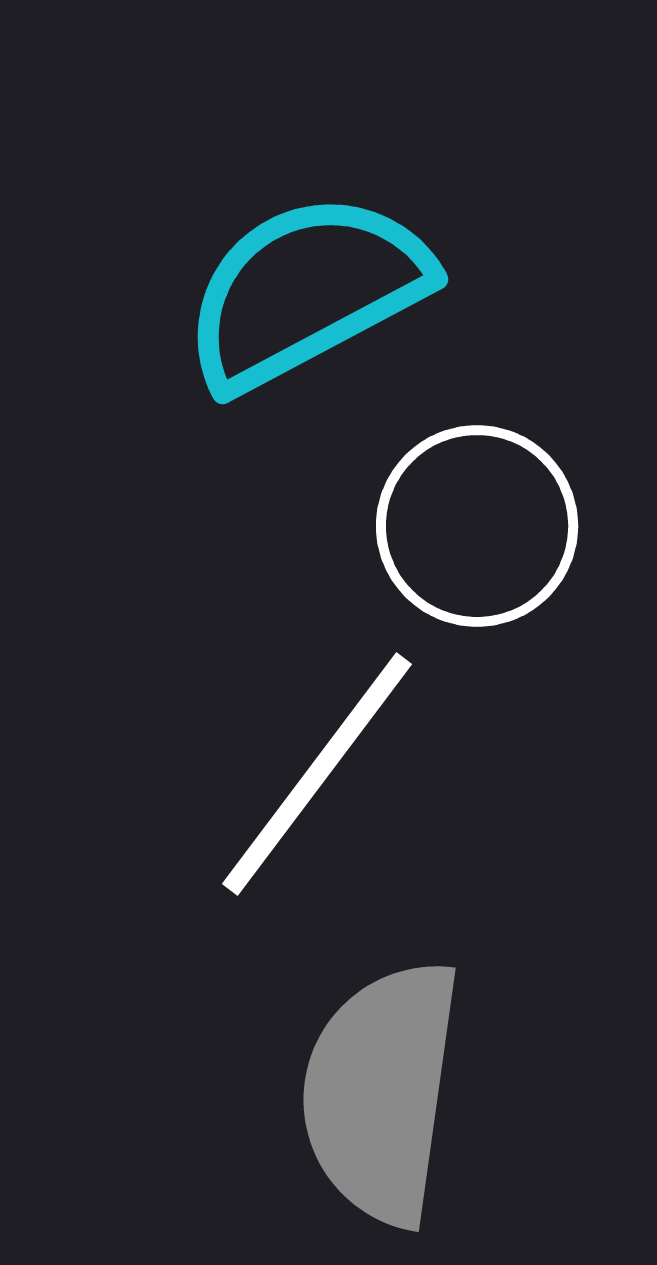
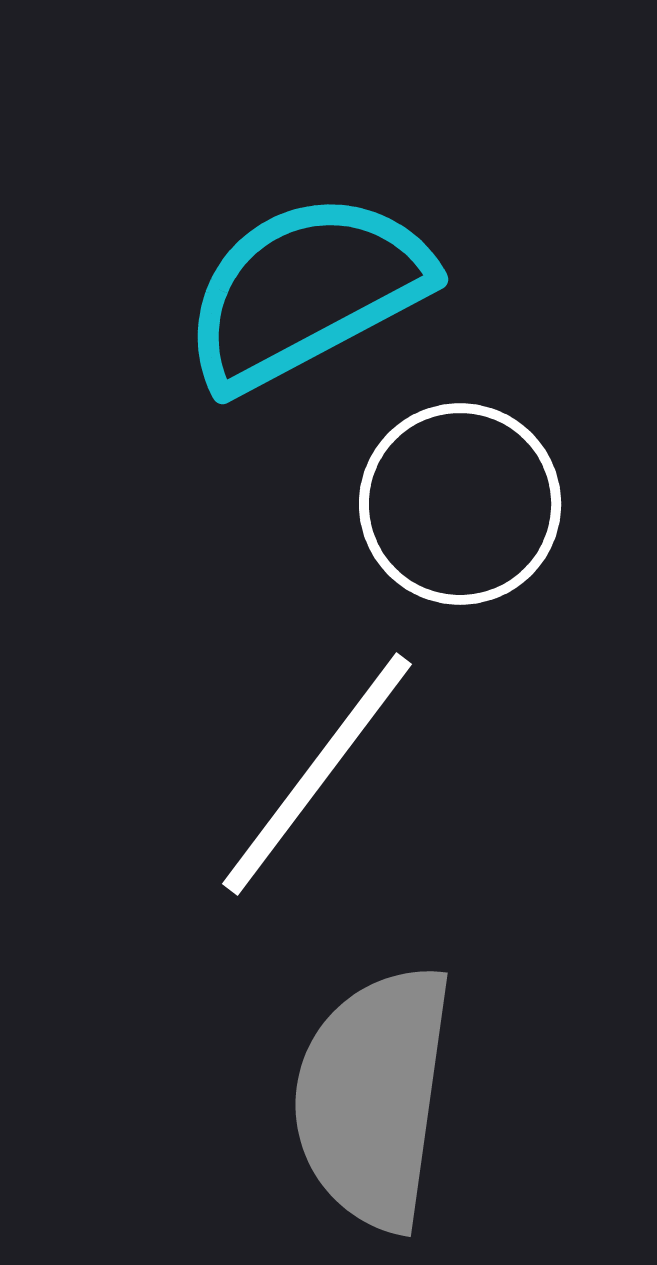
white circle: moved 17 px left, 22 px up
gray semicircle: moved 8 px left, 5 px down
